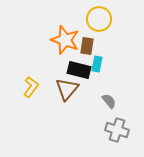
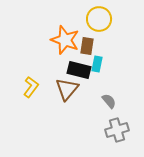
gray cross: rotated 35 degrees counterclockwise
